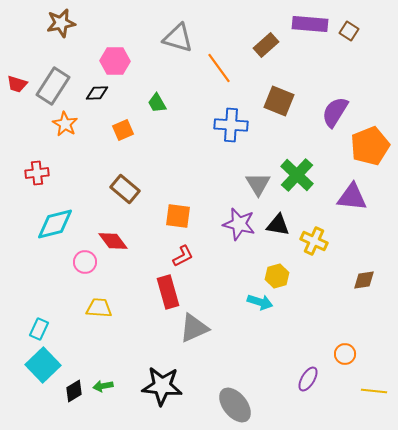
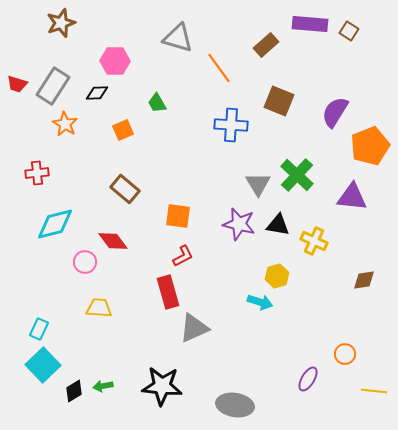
brown star at (61, 23): rotated 8 degrees counterclockwise
gray ellipse at (235, 405): rotated 42 degrees counterclockwise
